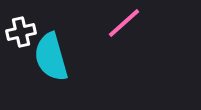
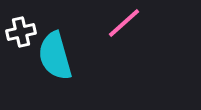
cyan semicircle: moved 4 px right, 1 px up
